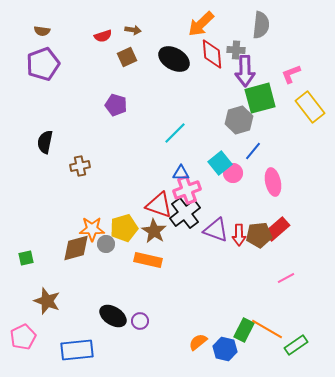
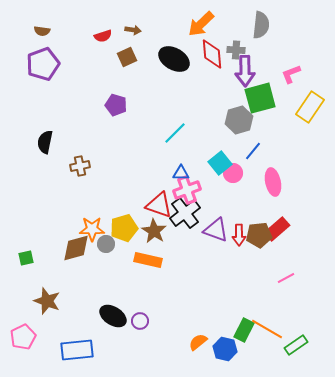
yellow rectangle at (310, 107): rotated 72 degrees clockwise
